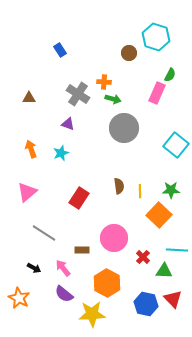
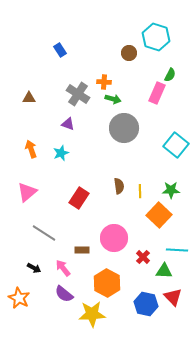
red triangle: moved 2 px up
